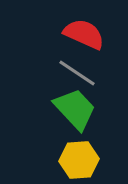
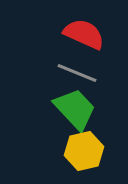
gray line: rotated 12 degrees counterclockwise
yellow hexagon: moved 5 px right, 9 px up; rotated 9 degrees counterclockwise
